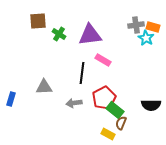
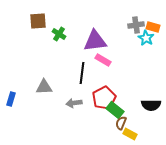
purple triangle: moved 5 px right, 6 px down
yellow rectangle: moved 22 px right
